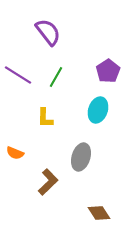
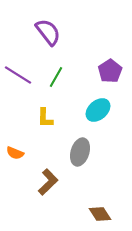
purple pentagon: moved 2 px right
cyan ellipse: rotated 30 degrees clockwise
gray ellipse: moved 1 px left, 5 px up
brown diamond: moved 1 px right, 1 px down
